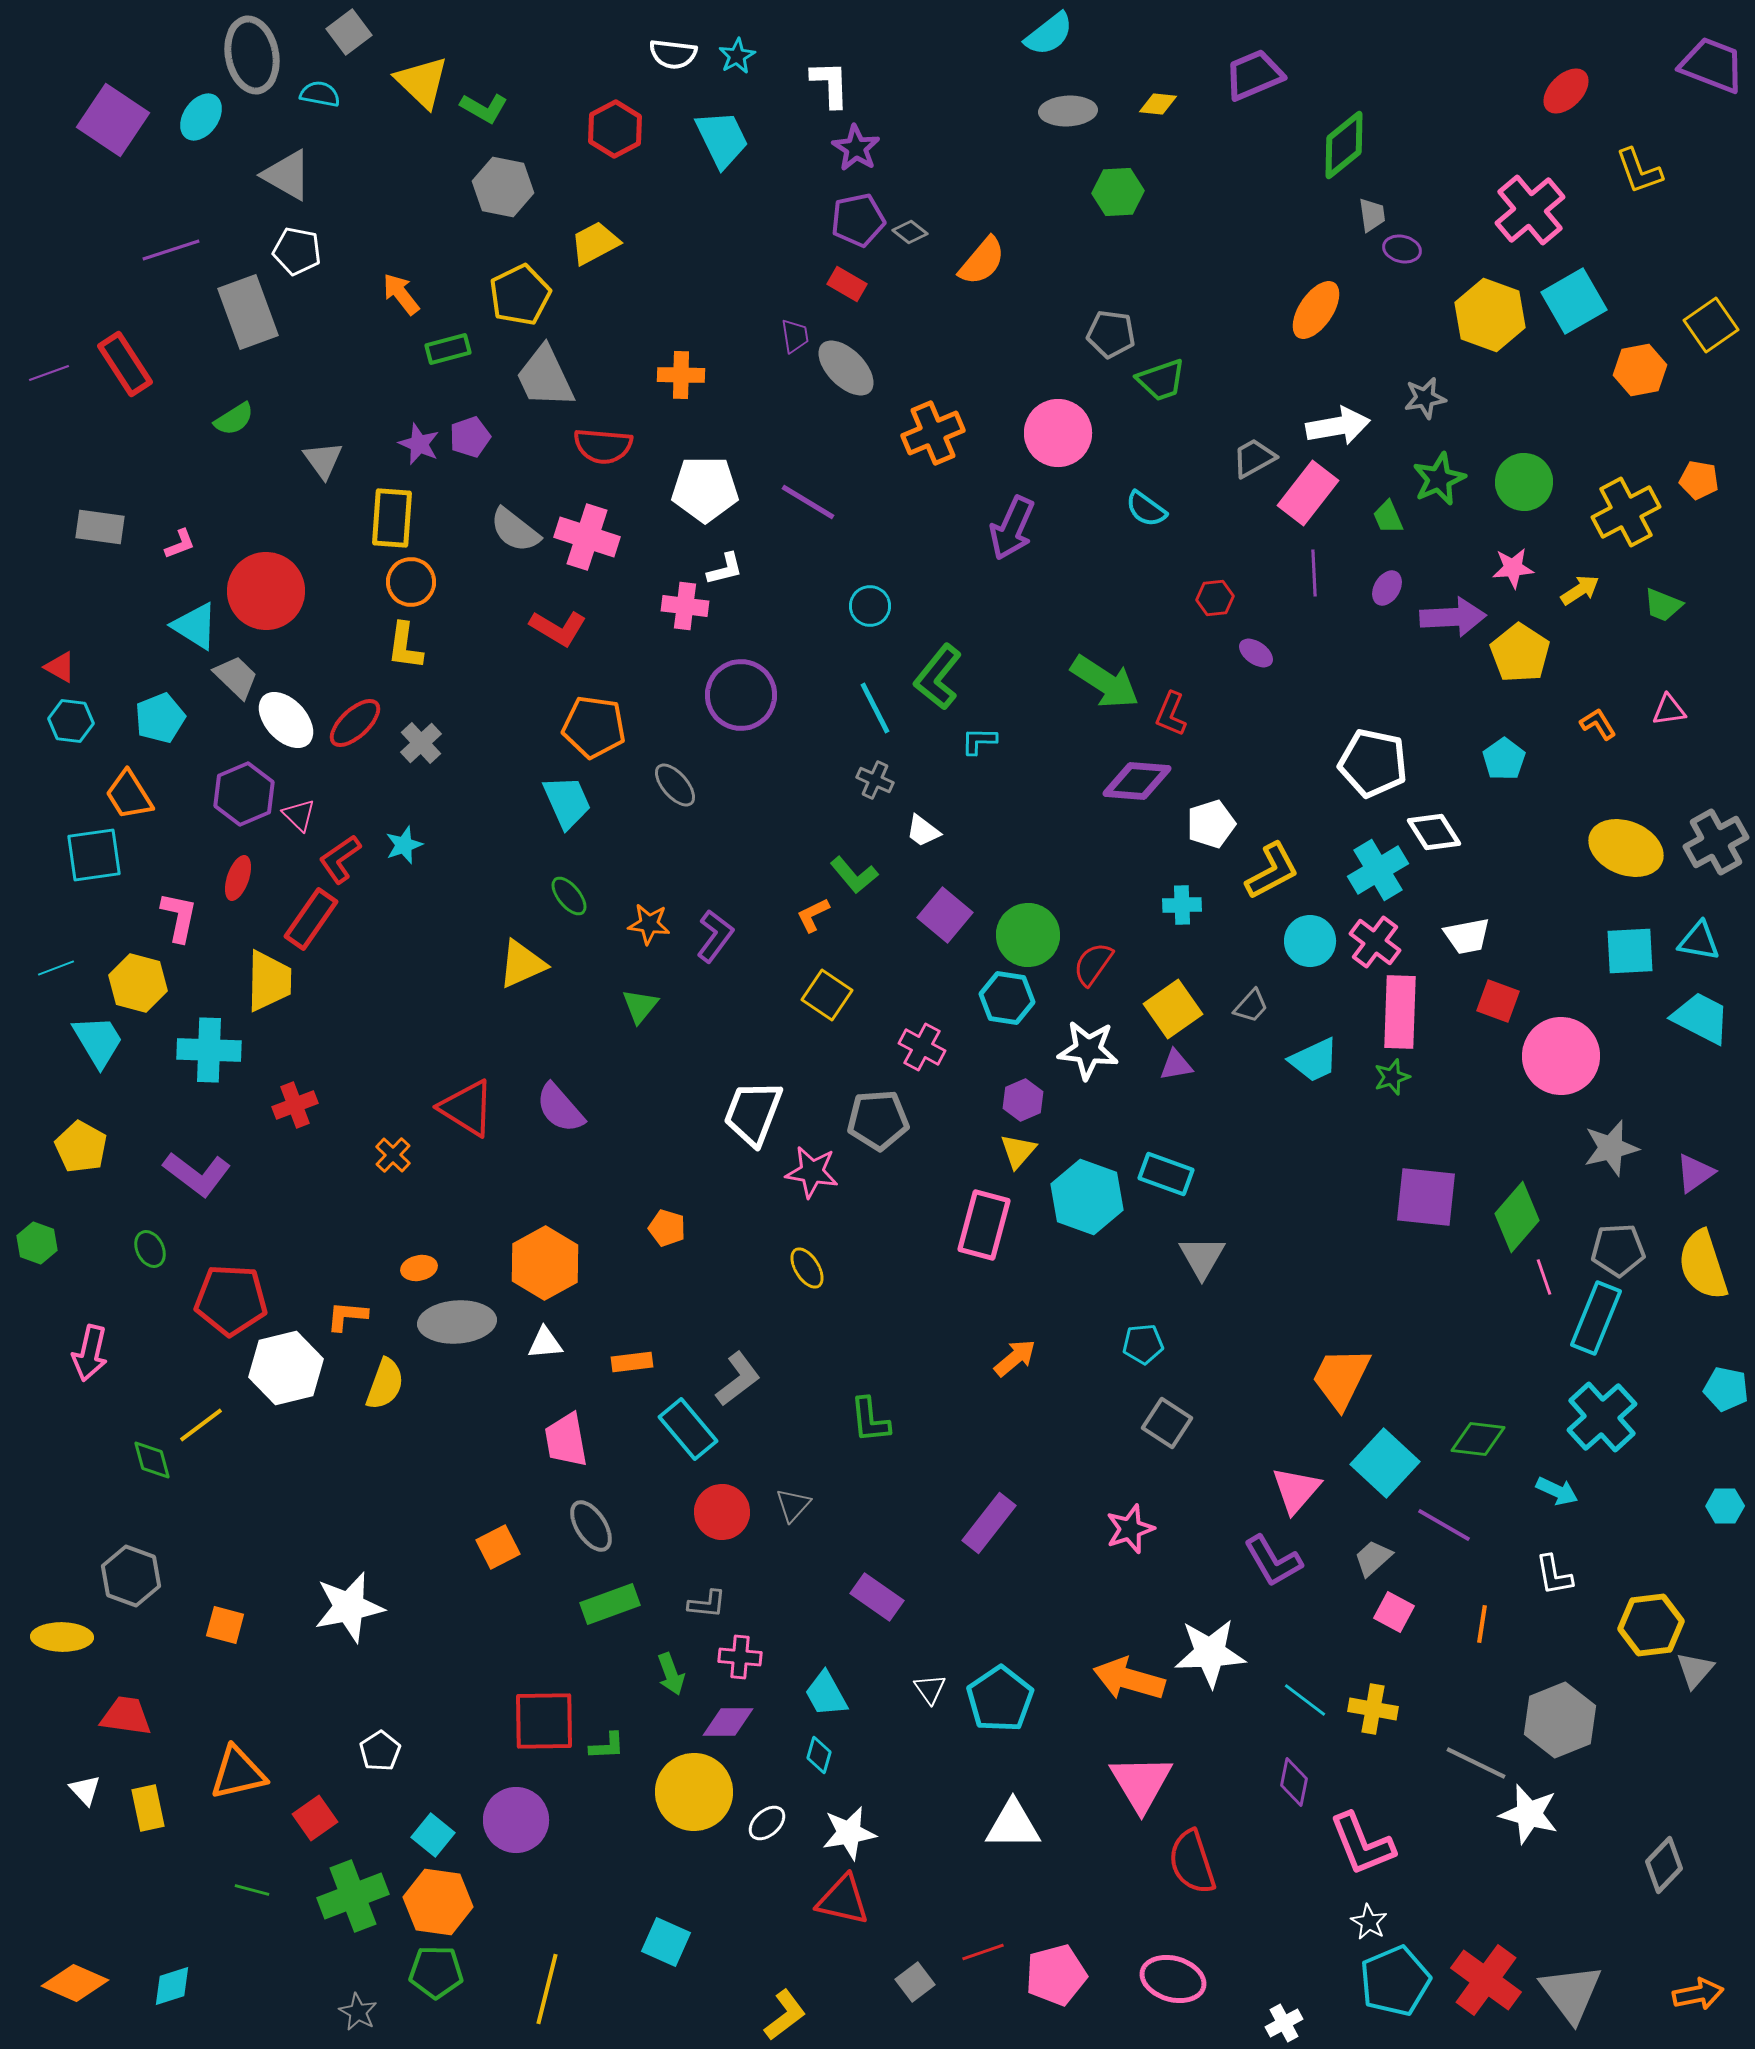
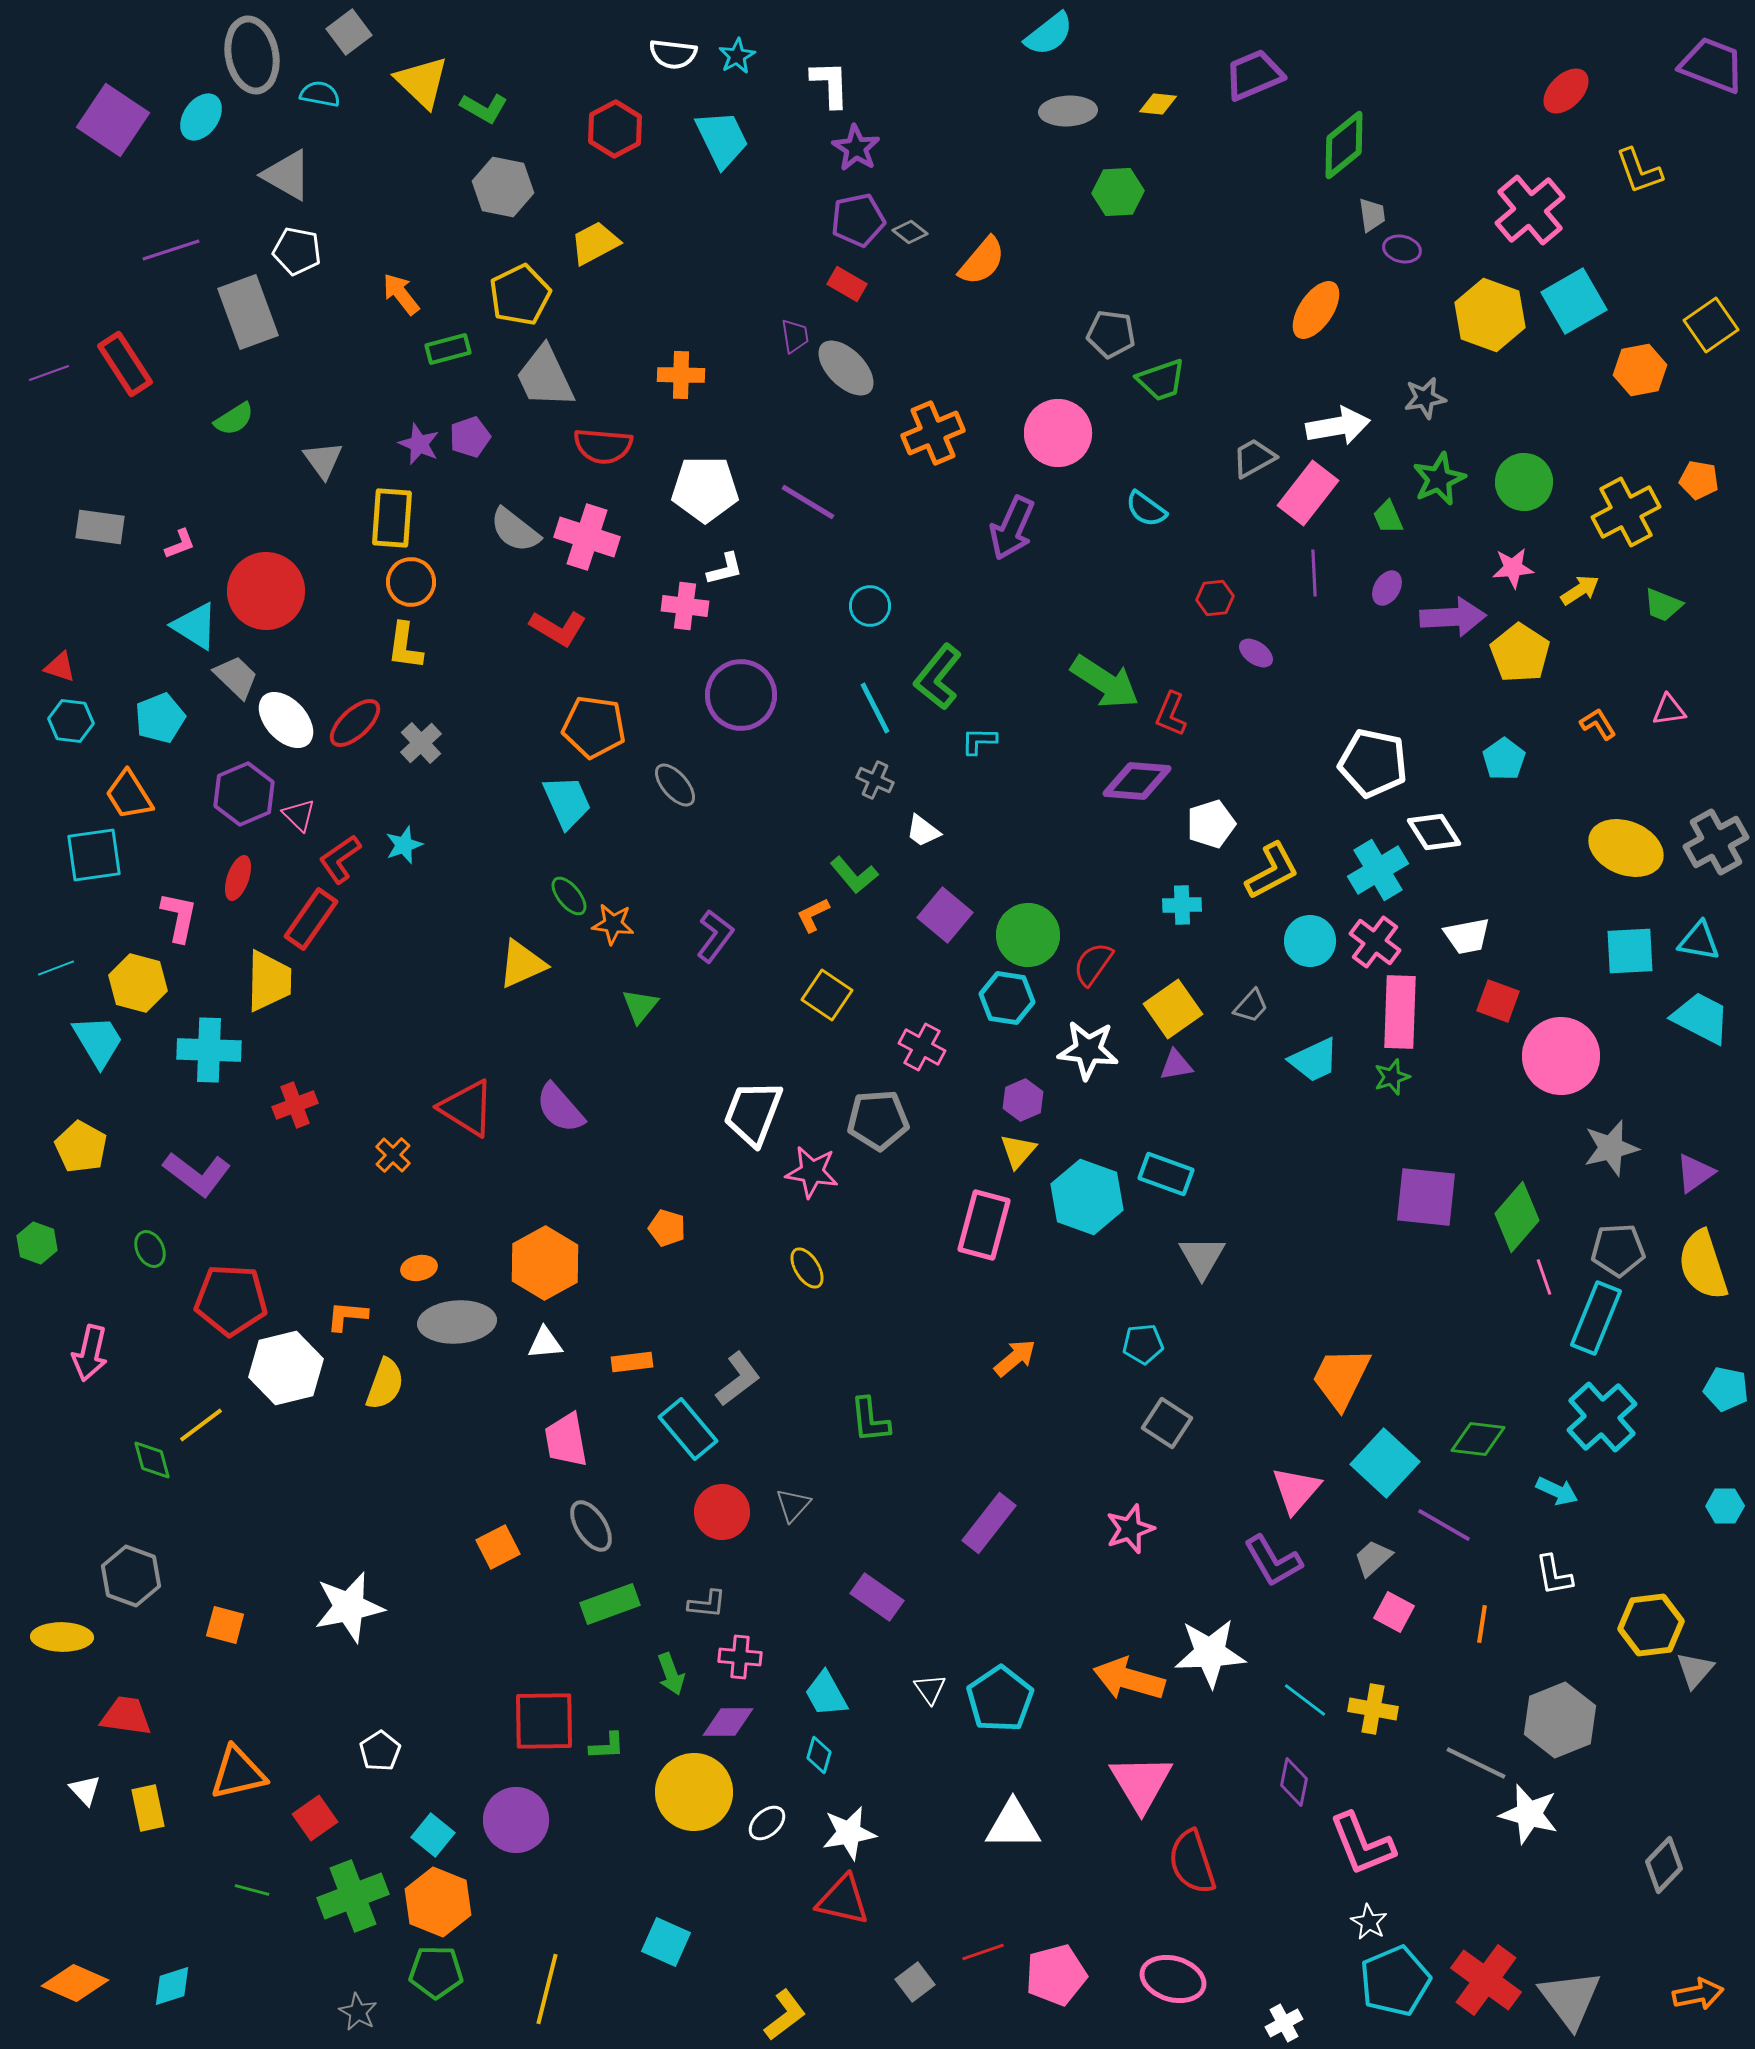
red triangle at (60, 667): rotated 12 degrees counterclockwise
orange star at (649, 924): moved 36 px left
orange hexagon at (438, 1902): rotated 14 degrees clockwise
gray triangle at (1571, 1993): moved 1 px left, 6 px down
